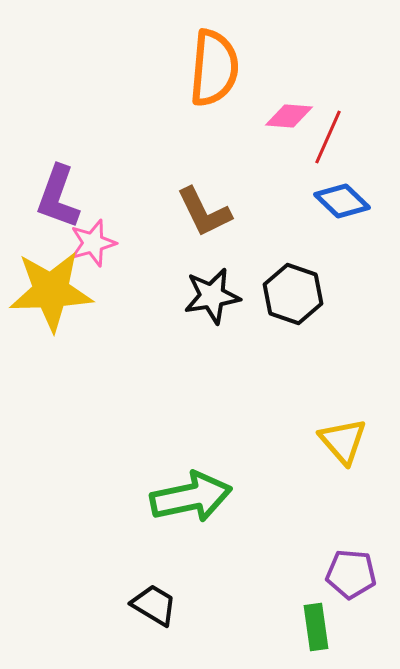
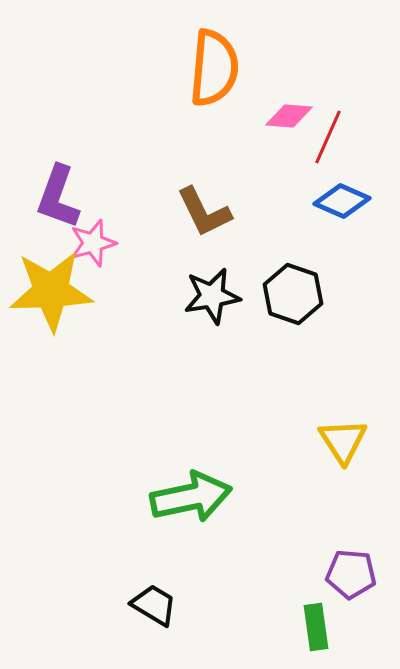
blue diamond: rotated 20 degrees counterclockwise
yellow triangle: rotated 8 degrees clockwise
